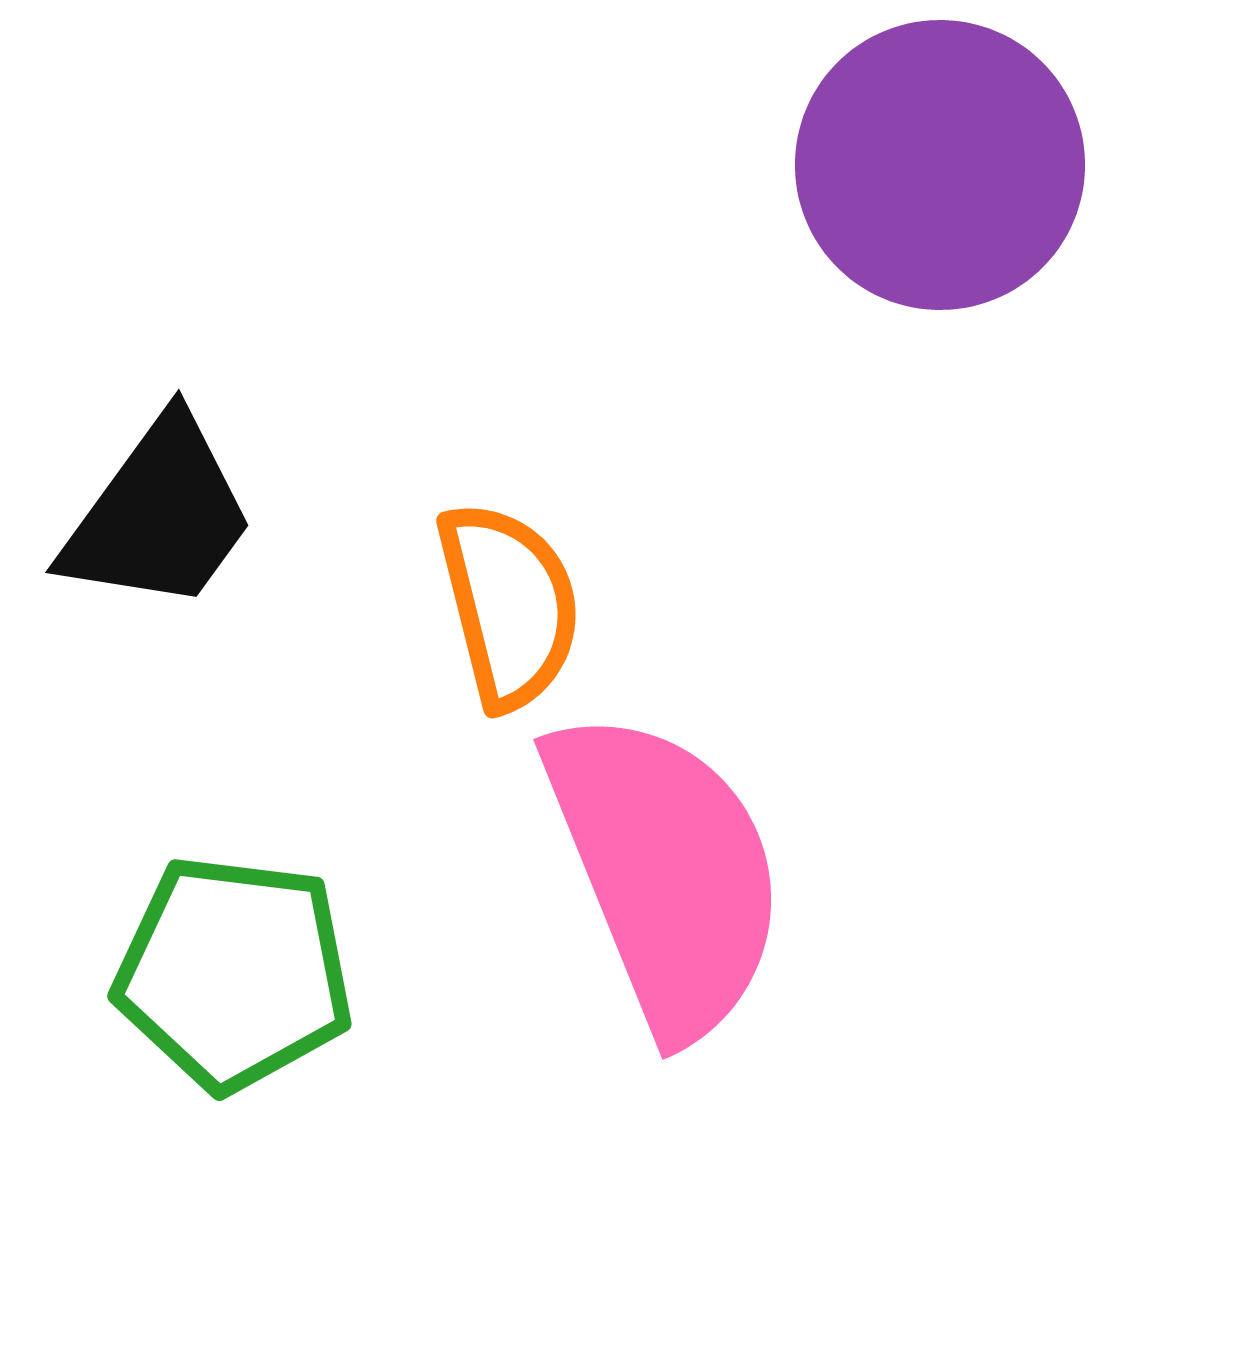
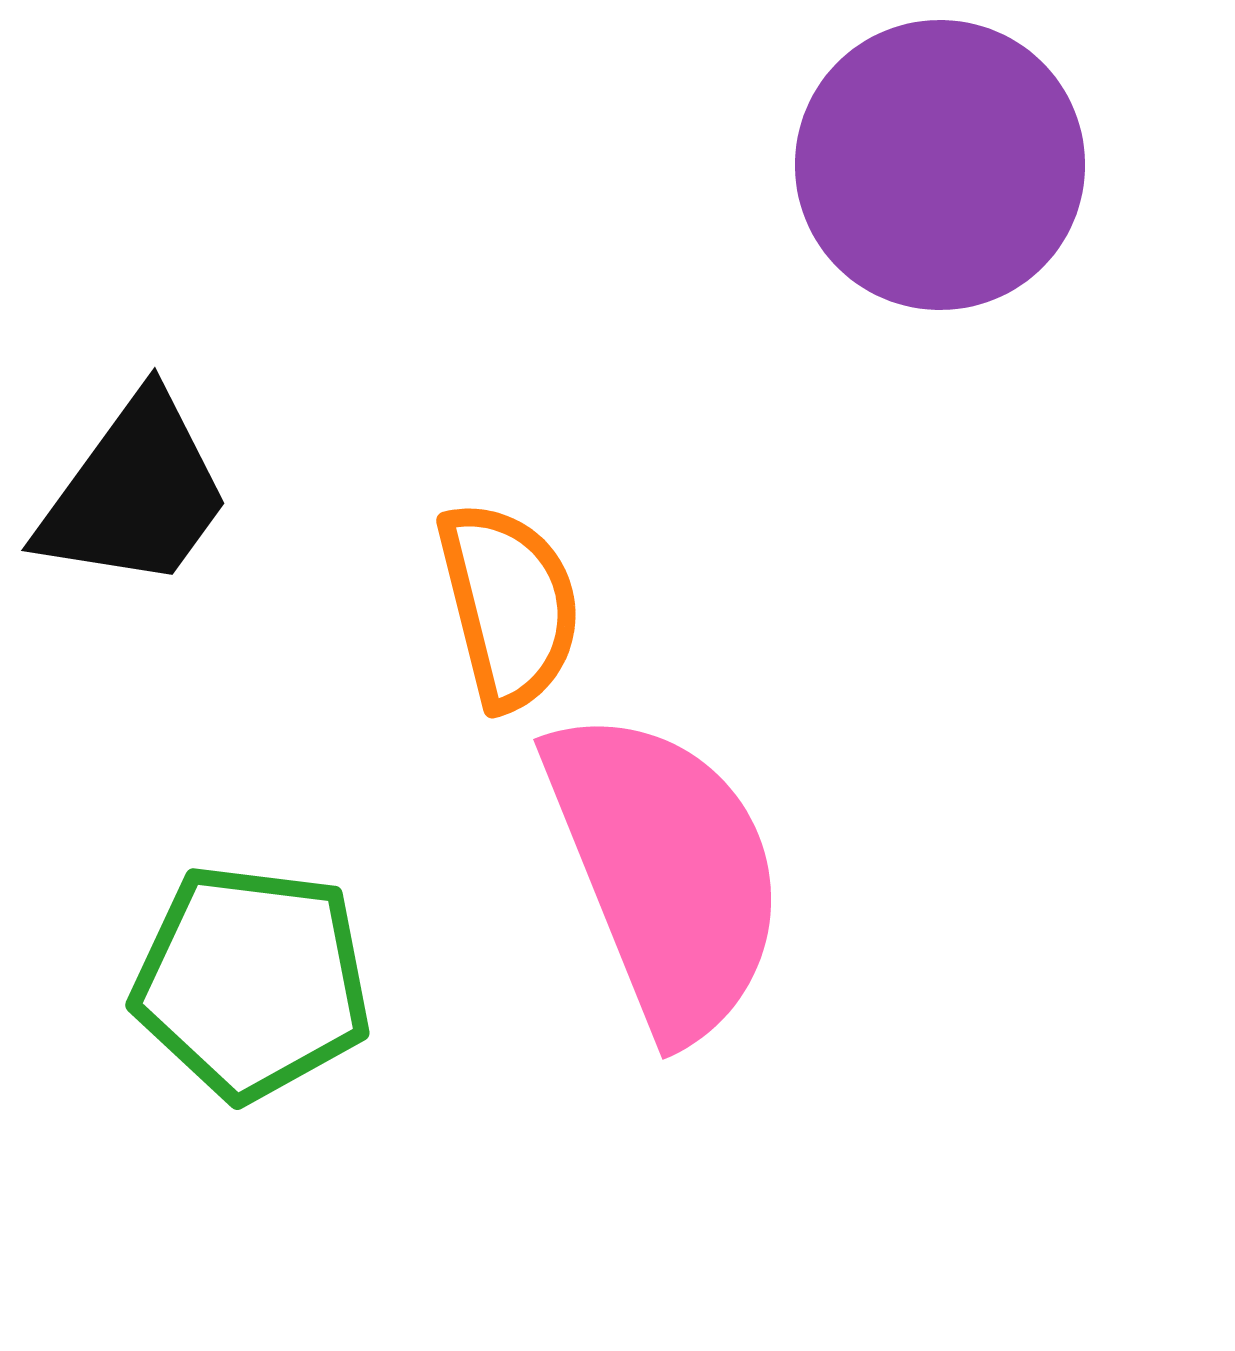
black trapezoid: moved 24 px left, 22 px up
green pentagon: moved 18 px right, 9 px down
